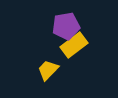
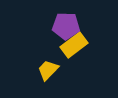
purple pentagon: rotated 12 degrees clockwise
